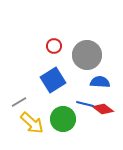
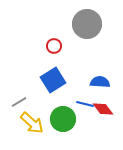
gray circle: moved 31 px up
red diamond: rotated 15 degrees clockwise
